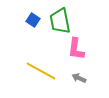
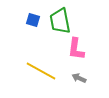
blue square: rotated 16 degrees counterclockwise
